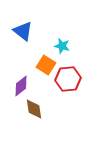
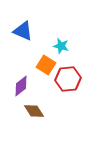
blue triangle: rotated 15 degrees counterclockwise
cyan star: moved 1 px left
brown diamond: moved 2 px down; rotated 25 degrees counterclockwise
